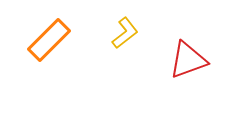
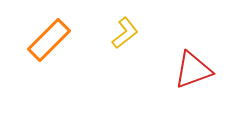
red triangle: moved 5 px right, 10 px down
